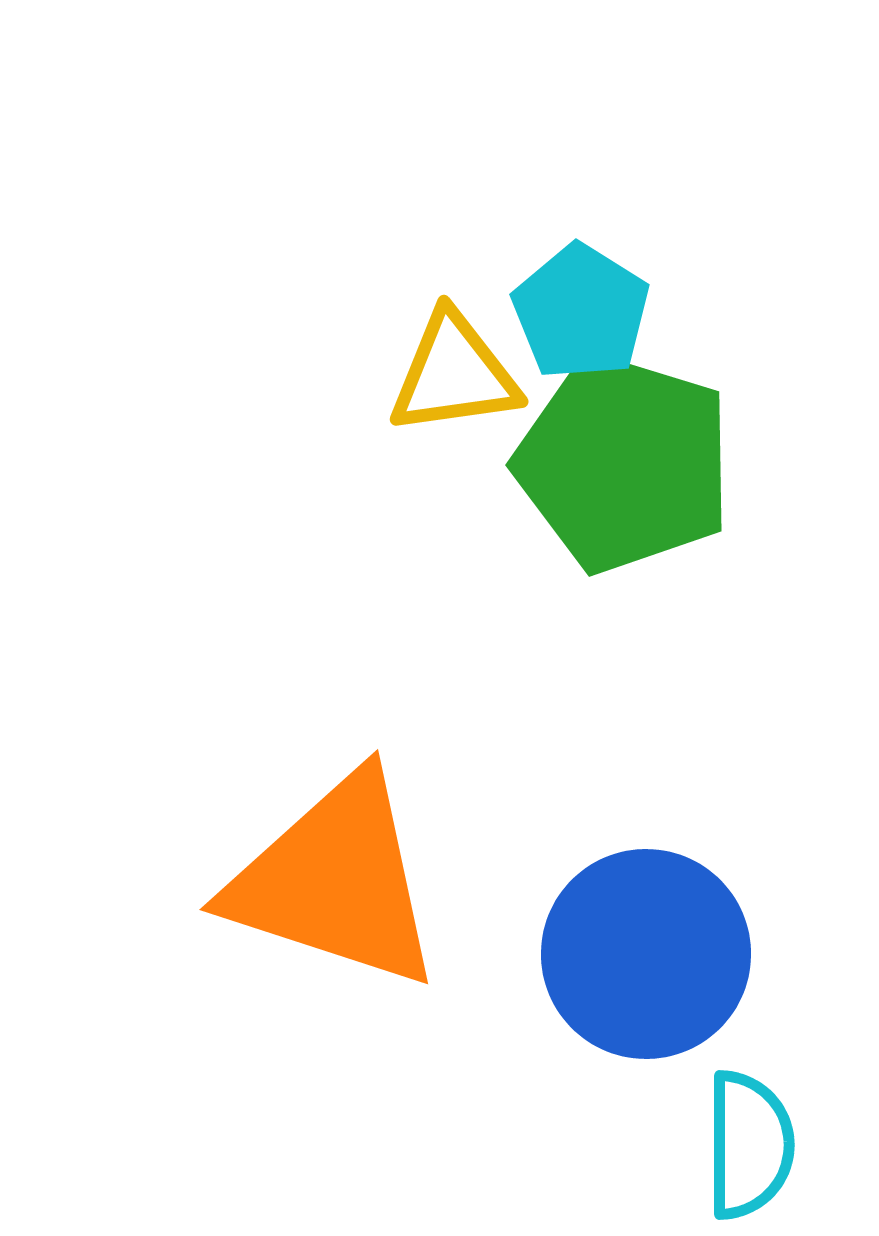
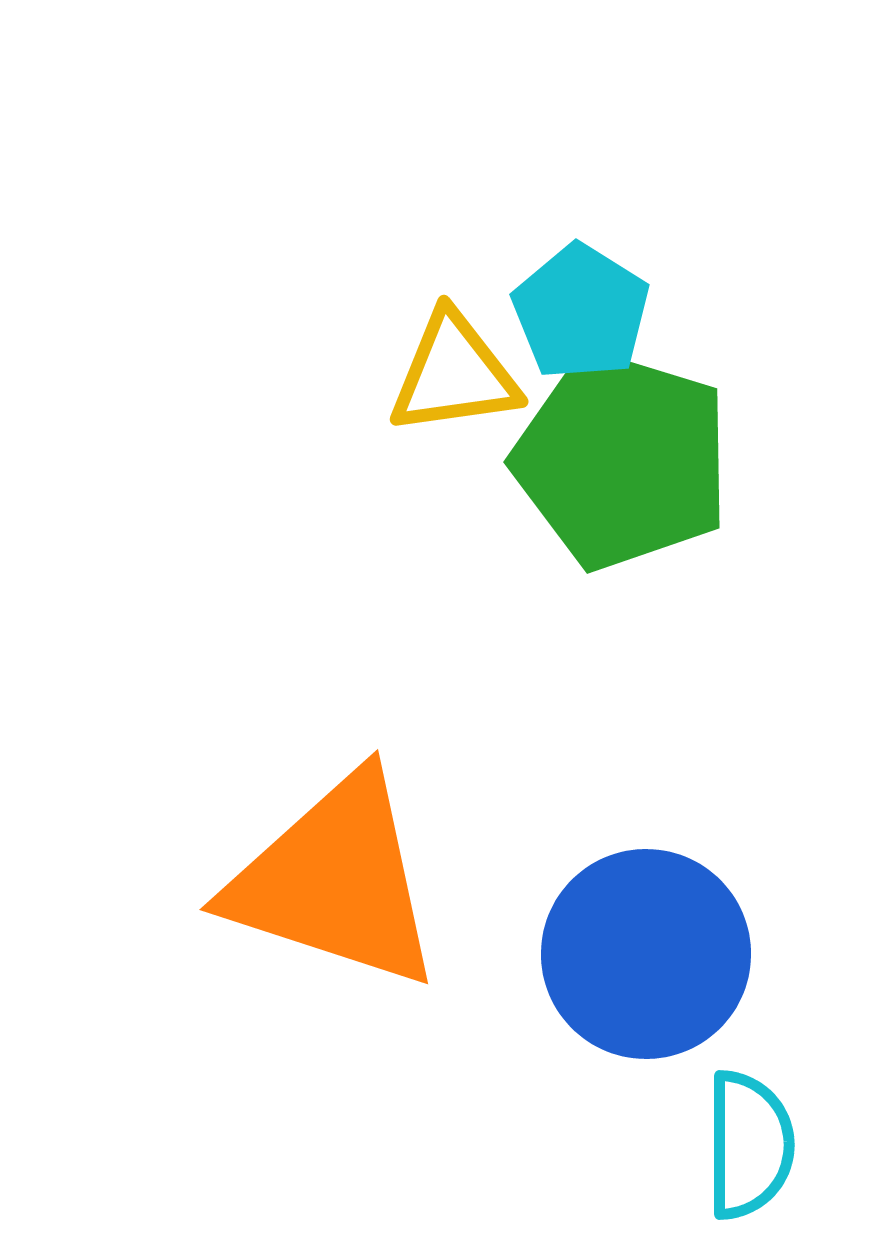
green pentagon: moved 2 px left, 3 px up
